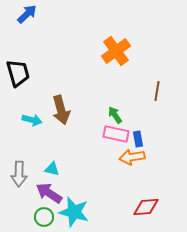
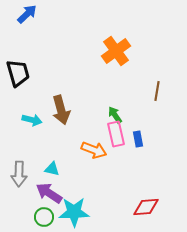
pink rectangle: rotated 65 degrees clockwise
orange arrow: moved 38 px left, 7 px up; rotated 150 degrees counterclockwise
cyan star: rotated 16 degrees counterclockwise
